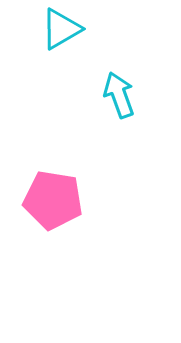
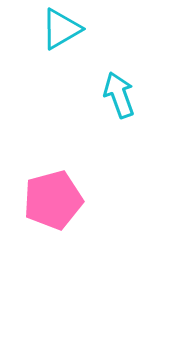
pink pentagon: rotated 24 degrees counterclockwise
